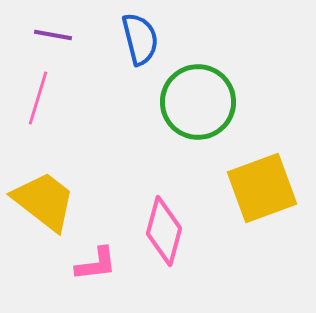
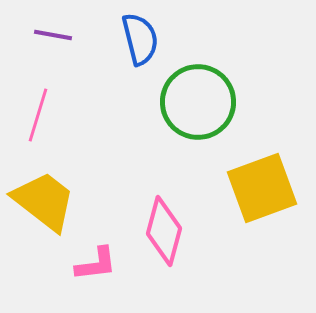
pink line: moved 17 px down
